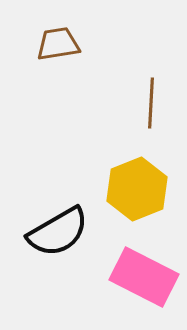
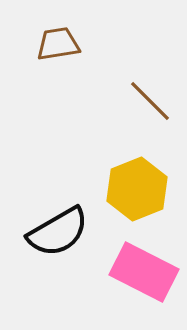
brown line: moved 1 px left, 2 px up; rotated 48 degrees counterclockwise
pink rectangle: moved 5 px up
